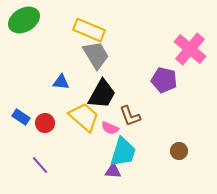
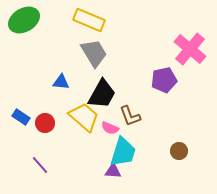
yellow rectangle: moved 10 px up
gray trapezoid: moved 2 px left, 2 px up
purple pentagon: rotated 25 degrees counterclockwise
